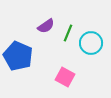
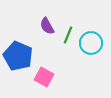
purple semicircle: moved 1 px right; rotated 96 degrees clockwise
green line: moved 2 px down
pink square: moved 21 px left
